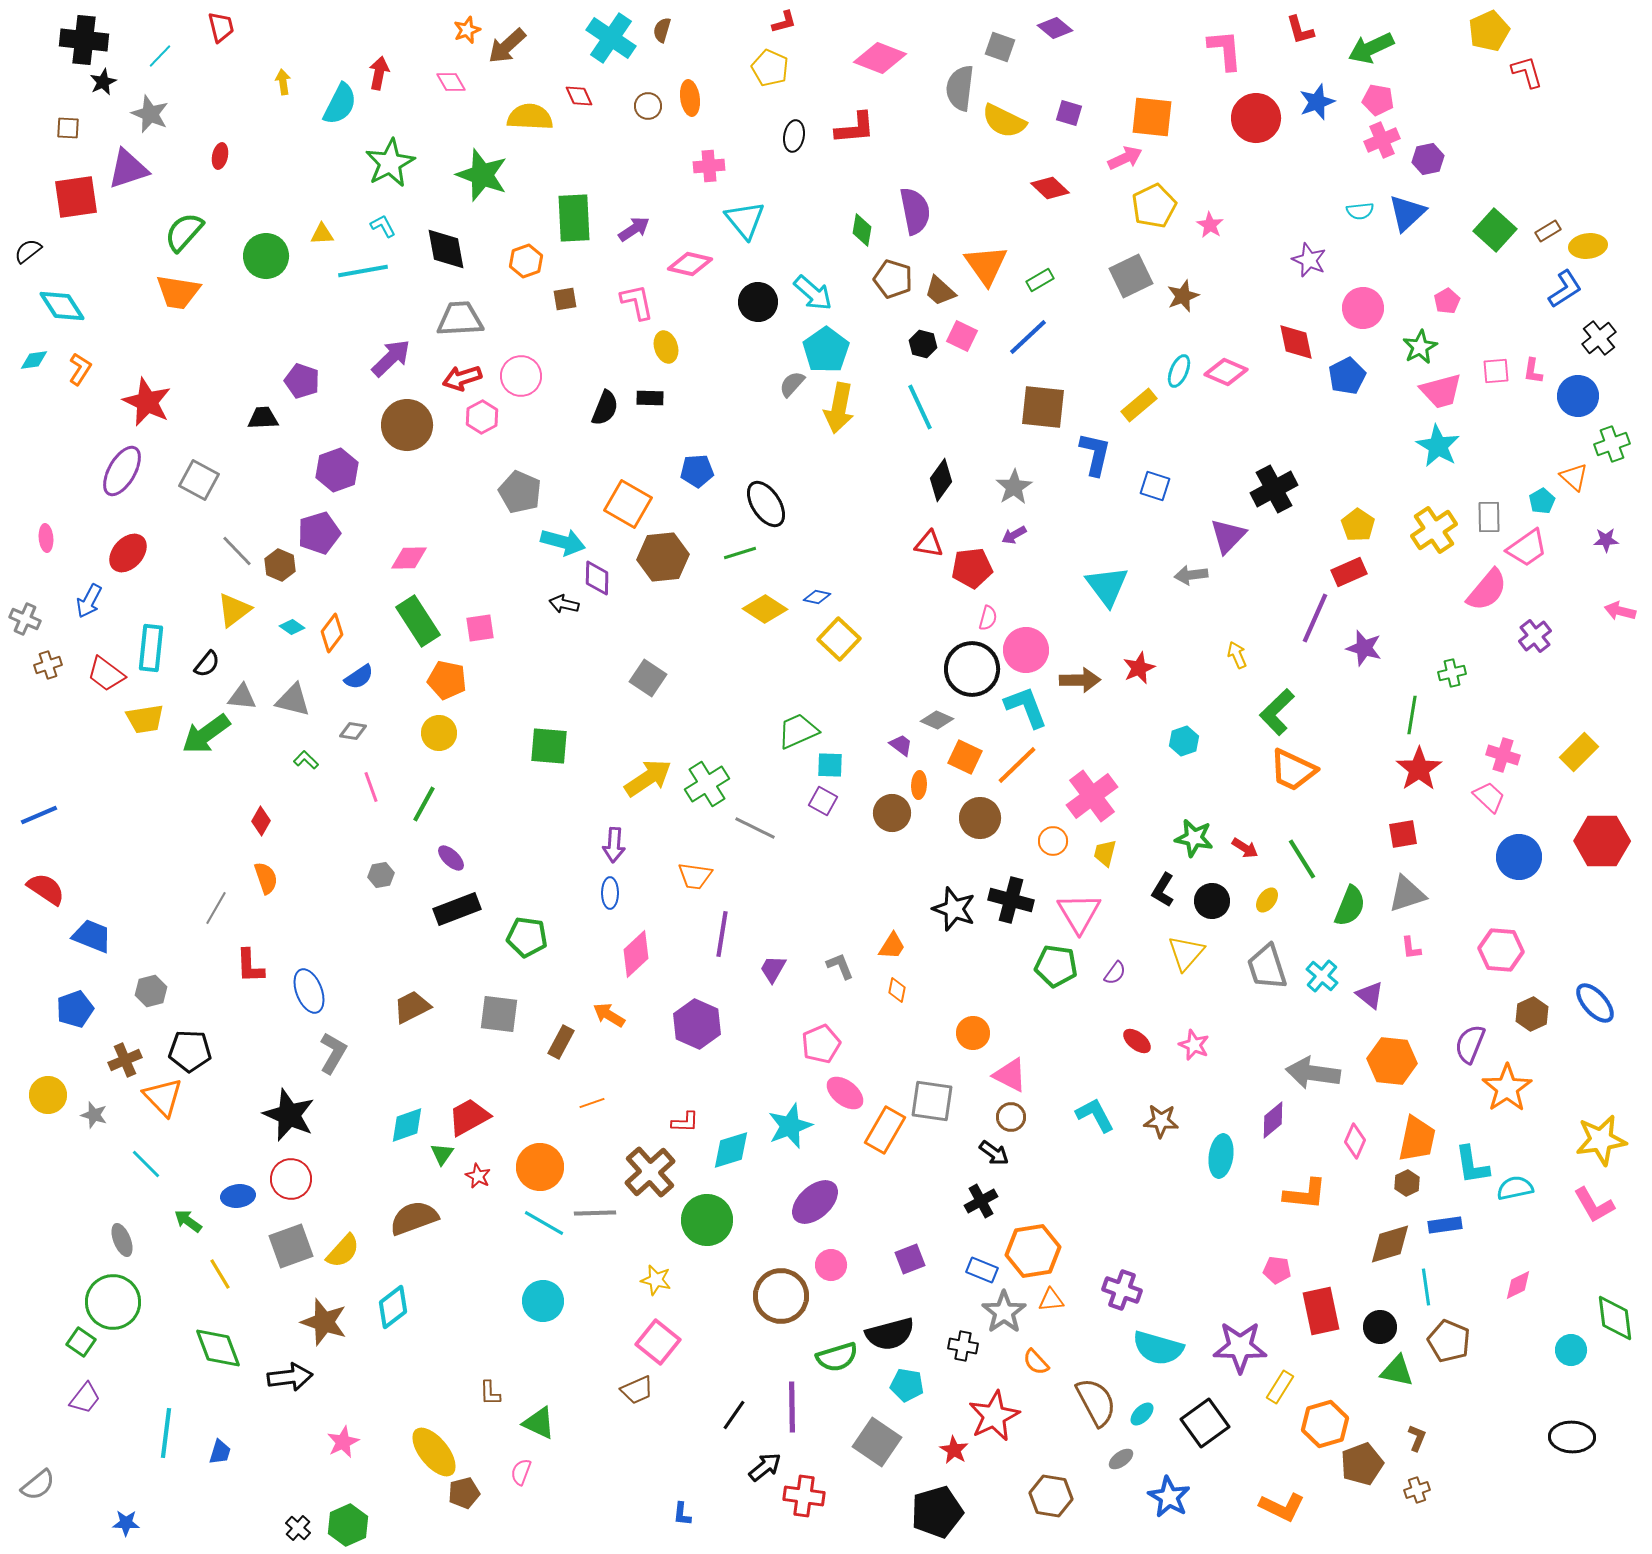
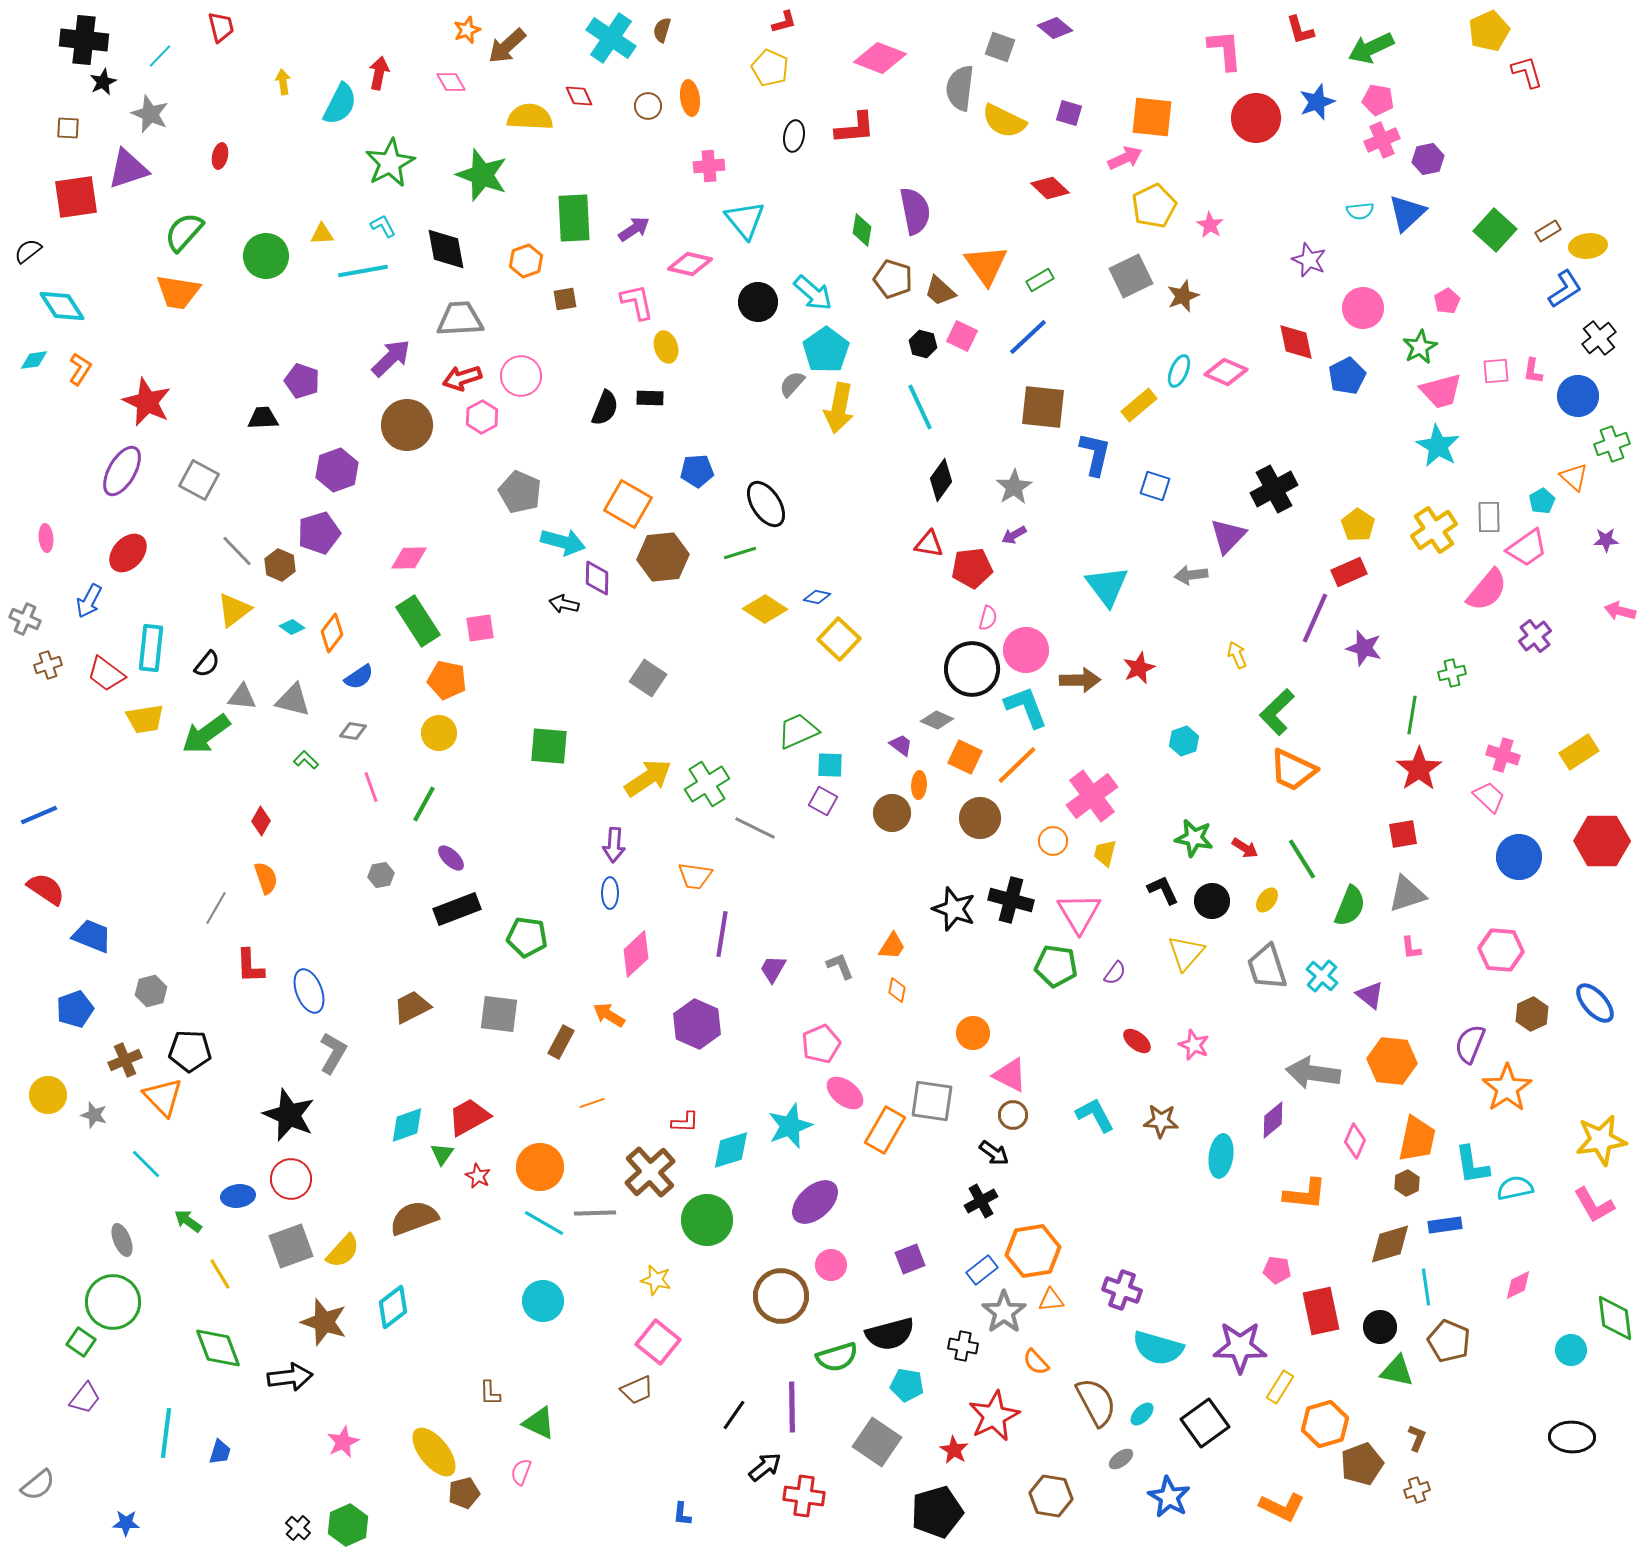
yellow rectangle at (1579, 752): rotated 12 degrees clockwise
black L-shape at (1163, 890): rotated 124 degrees clockwise
brown circle at (1011, 1117): moved 2 px right, 2 px up
blue rectangle at (982, 1270): rotated 60 degrees counterclockwise
